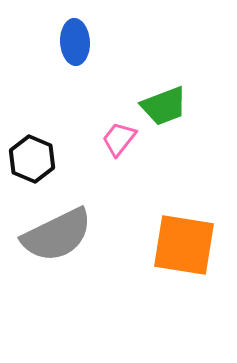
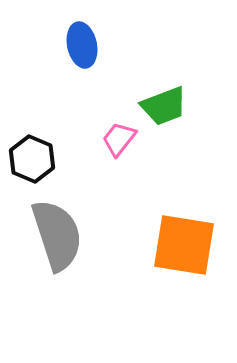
blue ellipse: moved 7 px right, 3 px down; rotated 9 degrees counterclockwise
gray semicircle: rotated 82 degrees counterclockwise
